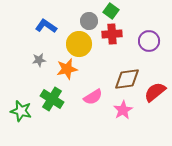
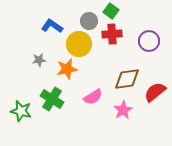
blue L-shape: moved 6 px right
